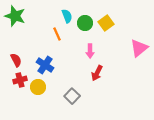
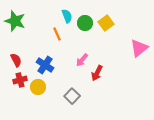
green star: moved 5 px down
pink arrow: moved 8 px left, 9 px down; rotated 40 degrees clockwise
